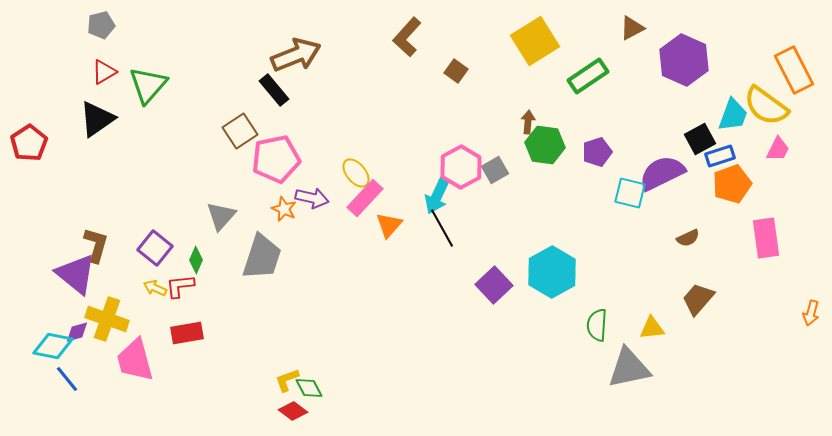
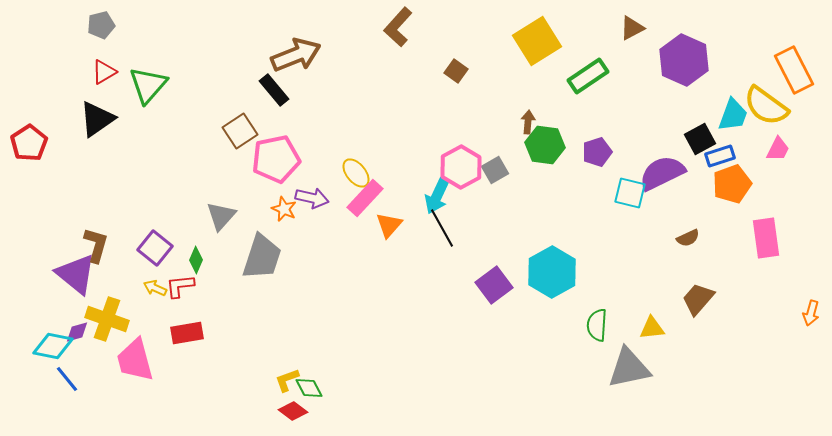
brown L-shape at (407, 37): moved 9 px left, 10 px up
yellow square at (535, 41): moved 2 px right
purple square at (494, 285): rotated 6 degrees clockwise
